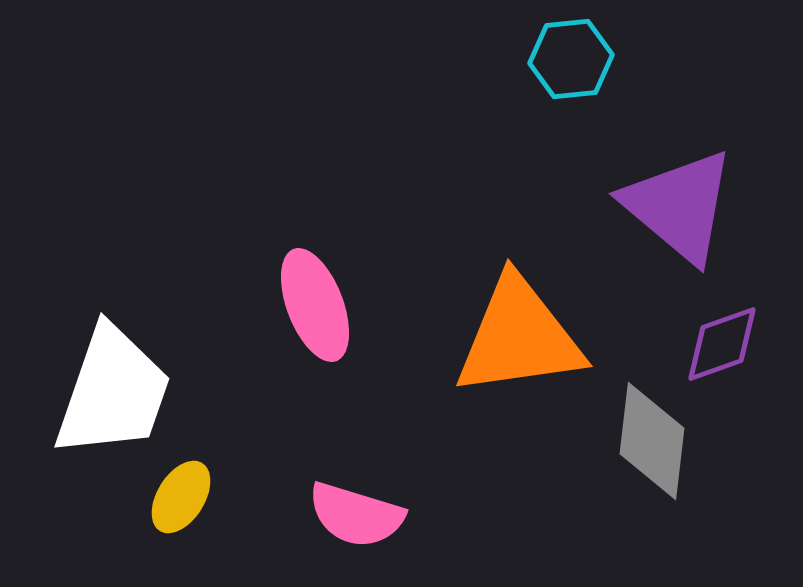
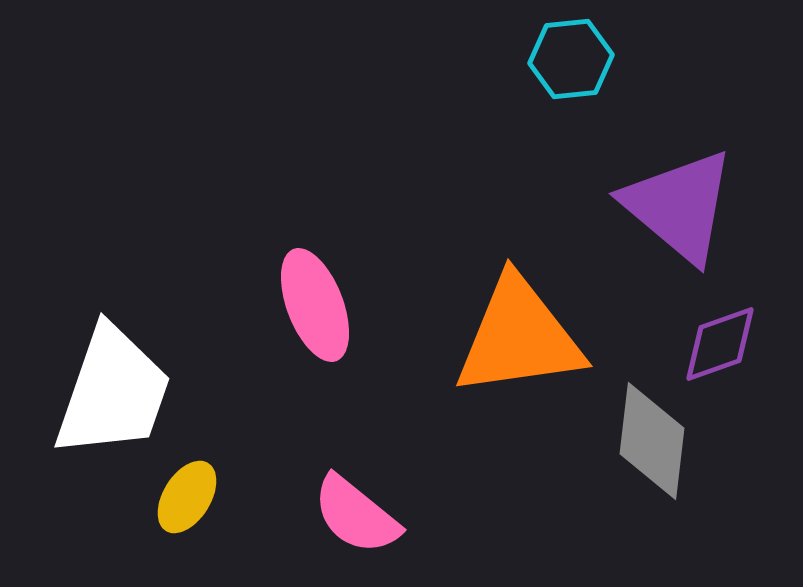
purple diamond: moved 2 px left
yellow ellipse: moved 6 px right
pink semicircle: rotated 22 degrees clockwise
